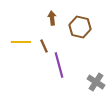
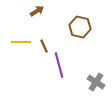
brown arrow: moved 15 px left, 7 px up; rotated 64 degrees clockwise
